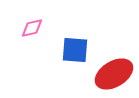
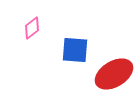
pink diamond: rotated 25 degrees counterclockwise
